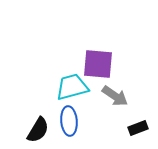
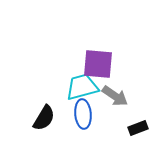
cyan trapezoid: moved 10 px right
blue ellipse: moved 14 px right, 7 px up
black semicircle: moved 6 px right, 12 px up
